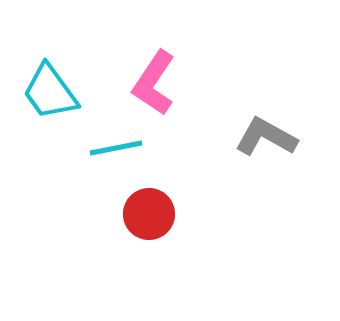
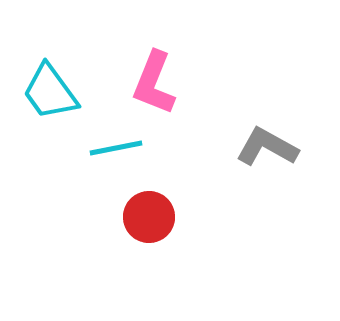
pink L-shape: rotated 12 degrees counterclockwise
gray L-shape: moved 1 px right, 10 px down
red circle: moved 3 px down
